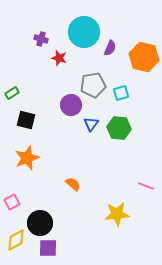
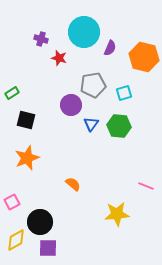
cyan square: moved 3 px right
green hexagon: moved 2 px up
black circle: moved 1 px up
